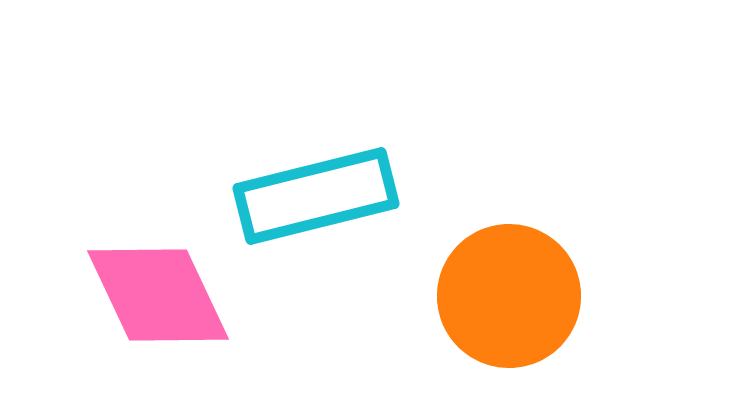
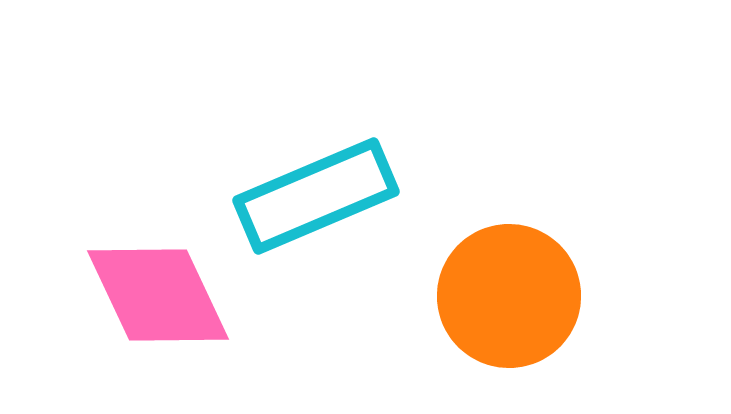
cyan rectangle: rotated 9 degrees counterclockwise
